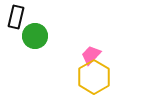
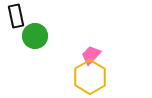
black rectangle: moved 1 px up; rotated 25 degrees counterclockwise
yellow hexagon: moved 4 px left
